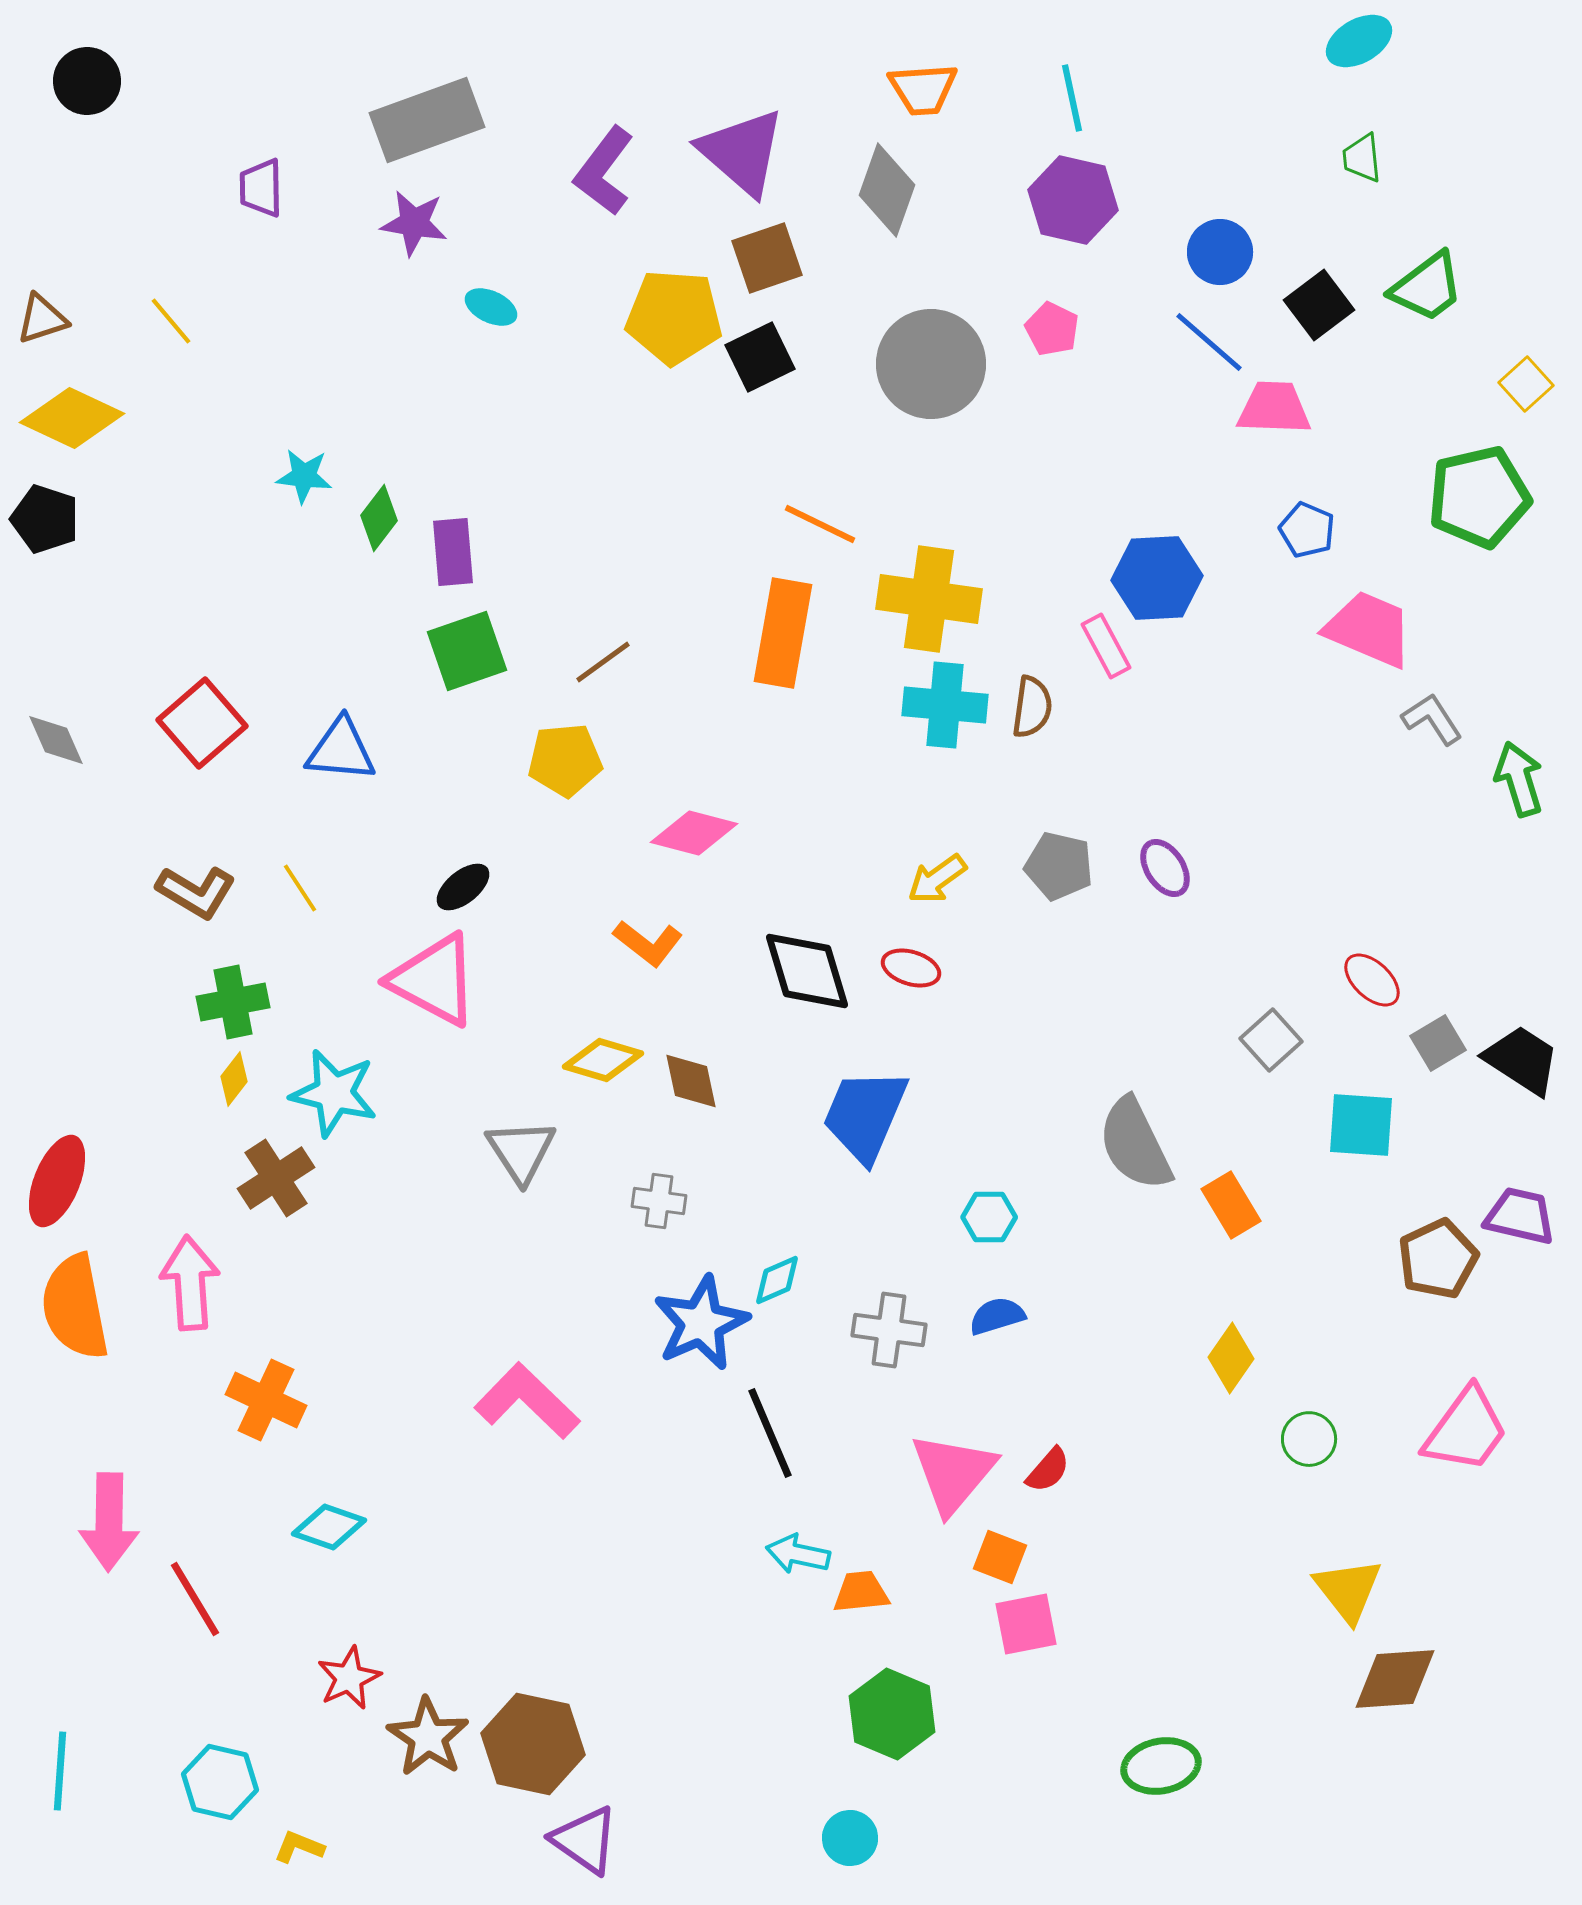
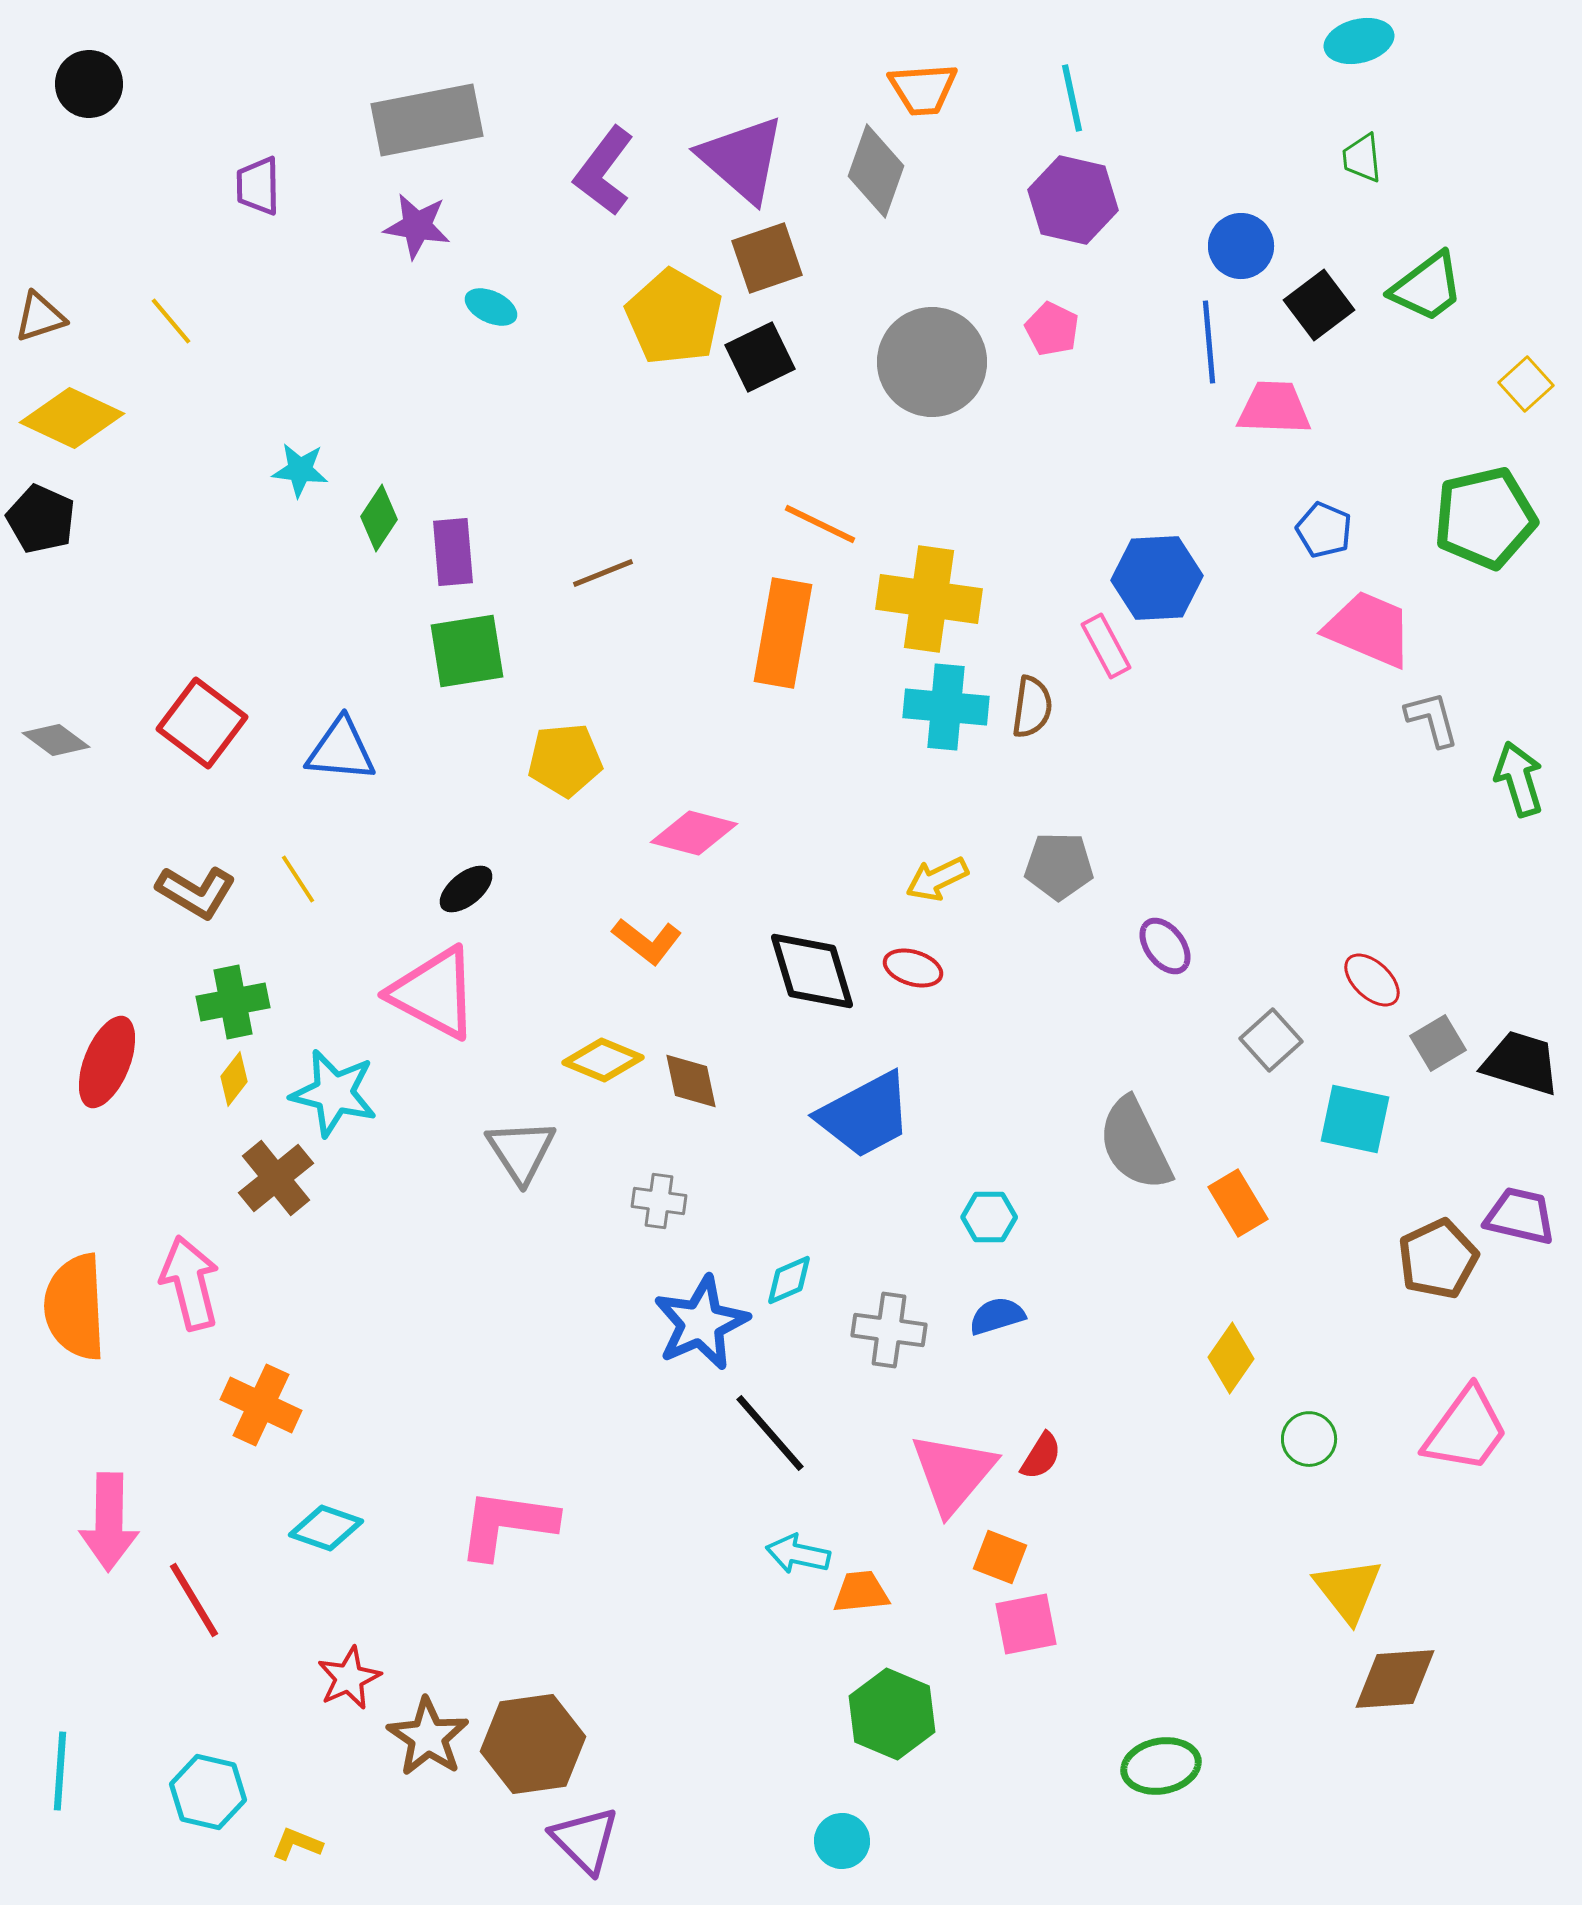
cyan ellipse at (1359, 41): rotated 16 degrees clockwise
black circle at (87, 81): moved 2 px right, 3 px down
gray rectangle at (427, 120): rotated 9 degrees clockwise
purple triangle at (742, 152): moved 7 px down
purple trapezoid at (261, 188): moved 3 px left, 2 px up
gray diamond at (887, 190): moved 11 px left, 19 px up
purple star at (414, 223): moved 3 px right, 3 px down
blue circle at (1220, 252): moved 21 px right, 6 px up
yellow pentagon at (674, 317): rotated 26 degrees clockwise
brown triangle at (42, 319): moved 2 px left, 2 px up
blue line at (1209, 342): rotated 44 degrees clockwise
gray circle at (931, 364): moved 1 px right, 2 px up
cyan star at (304, 476): moved 4 px left, 6 px up
green pentagon at (1479, 497): moved 6 px right, 21 px down
green diamond at (379, 518): rotated 4 degrees counterclockwise
black pentagon at (45, 519): moved 4 px left; rotated 6 degrees clockwise
blue pentagon at (1307, 530): moved 17 px right
green square at (467, 651): rotated 10 degrees clockwise
brown line at (603, 662): moved 89 px up; rotated 14 degrees clockwise
cyan cross at (945, 705): moved 1 px right, 2 px down
gray L-shape at (1432, 719): rotated 18 degrees clockwise
red square at (202, 723): rotated 12 degrees counterclockwise
gray diamond at (56, 740): rotated 30 degrees counterclockwise
gray pentagon at (1059, 866): rotated 12 degrees counterclockwise
purple ellipse at (1165, 868): moved 78 px down; rotated 4 degrees counterclockwise
yellow arrow at (937, 879): rotated 10 degrees clockwise
black ellipse at (463, 887): moved 3 px right, 2 px down
yellow line at (300, 888): moved 2 px left, 9 px up
orange L-shape at (648, 943): moved 1 px left, 2 px up
red ellipse at (911, 968): moved 2 px right
black diamond at (807, 971): moved 5 px right
pink triangle at (434, 980): moved 13 px down
yellow diamond at (603, 1060): rotated 6 degrees clockwise
black trapezoid at (1522, 1060): moved 1 px left, 3 px down; rotated 16 degrees counterclockwise
blue trapezoid at (865, 1115): rotated 141 degrees counterclockwise
cyan square at (1361, 1125): moved 6 px left, 6 px up; rotated 8 degrees clockwise
brown cross at (276, 1178): rotated 6 degrees counterclockwise
red ellipse at (57, 1181): moved 50 px right, 119 px up
orange rectangle at (1231, 1205): moved 7 px right, 2 px up
cyan diamond at (777, 1280): moved 12 px right
pink arrow at (190, 1283): rotated 10 degrees counterclockwise
orange semicircle at (75, 1307): rotated 8 degrees clockwise
orange cross at (266, 1400): moved 5 px left, 5 px down
pink L-shape at (527, 1401): moved 20 px left, 123 px down; rotated 36 degrees counterclockwise
black line at (770, 1433): rotated 18 degrees counterclockwise
red semicircle at (1048, 1470): moved 7 px left, 14 px up; rotated 9 degrees counterclockwise
cyan diamond at (329, 1527): moved 3 px left, 1 px down
red line at (195, 1599): moved 1 px left, 1 px down
brown hexagon at (533, 1744): rotated 20 degrees counterclockwise
cyan hexagon at (220, 1782): moved 12 px left, 10 px down
cyan circle at (850, 1838): moved 8 px left, 3 px down
purple triangle at (585, 1840): rotated 10 degrees clockwise
yellow L-shape at (299, 1847): moved 2 px left, 3 px up
